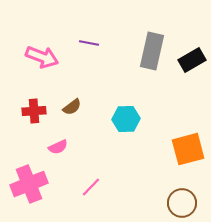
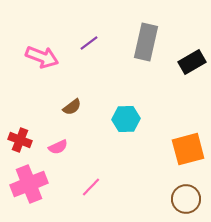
purple line: rotated 48 degrees counterclockwise
gray rectangle: moved 6 px left, 9 px up
black rectangle: moved 2 px down
red cross: moved 14 px left, 29 px down; rotated 25 degrees clockwise
brown circle: moved 4 px right, 4 px up
